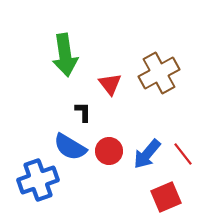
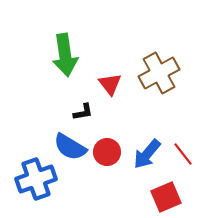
black L-shape: rotated 80 degrees clockwise
red circle: moved 2 px left, 1 px down
blue cross: moved 2 px left, 1 px up
